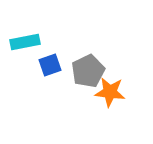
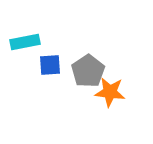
blue square: rotated 15 degrees clockwise
gray pentagon: rotated 8 degrees counterclockwise
